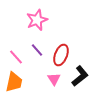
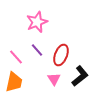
pink star: moved 2 px down
